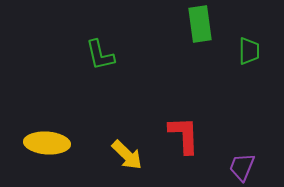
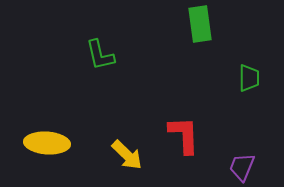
green trapezoid: moved 27 px down
